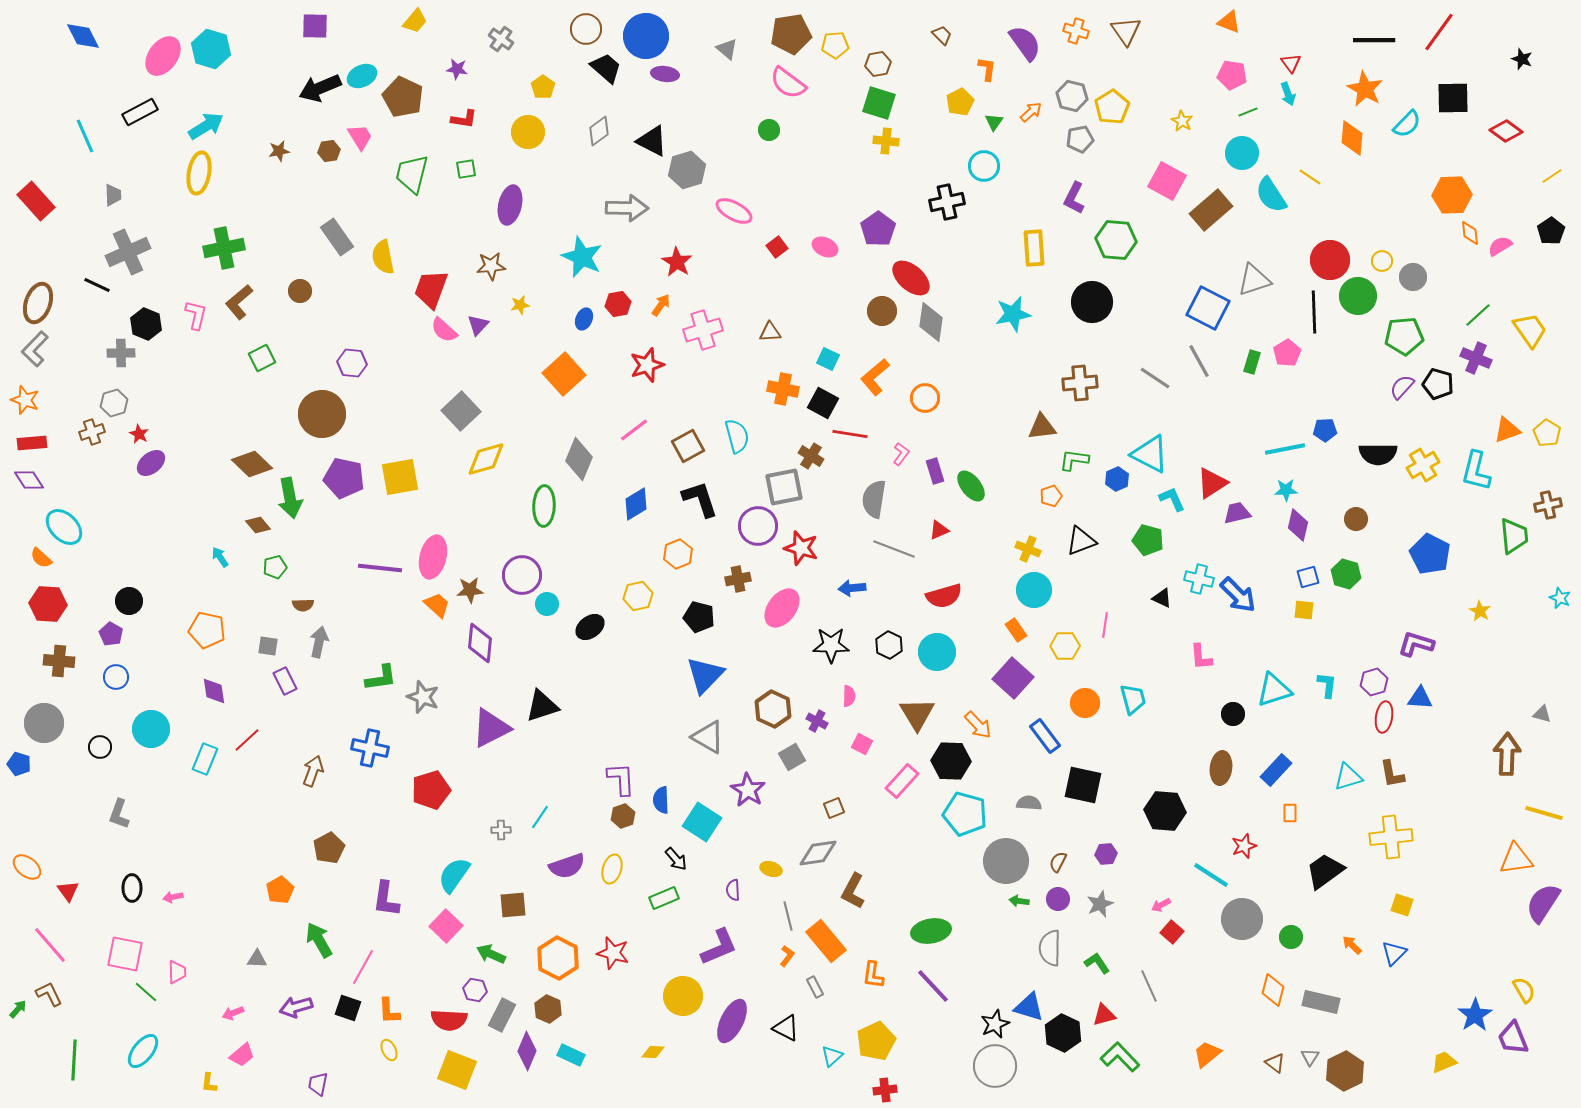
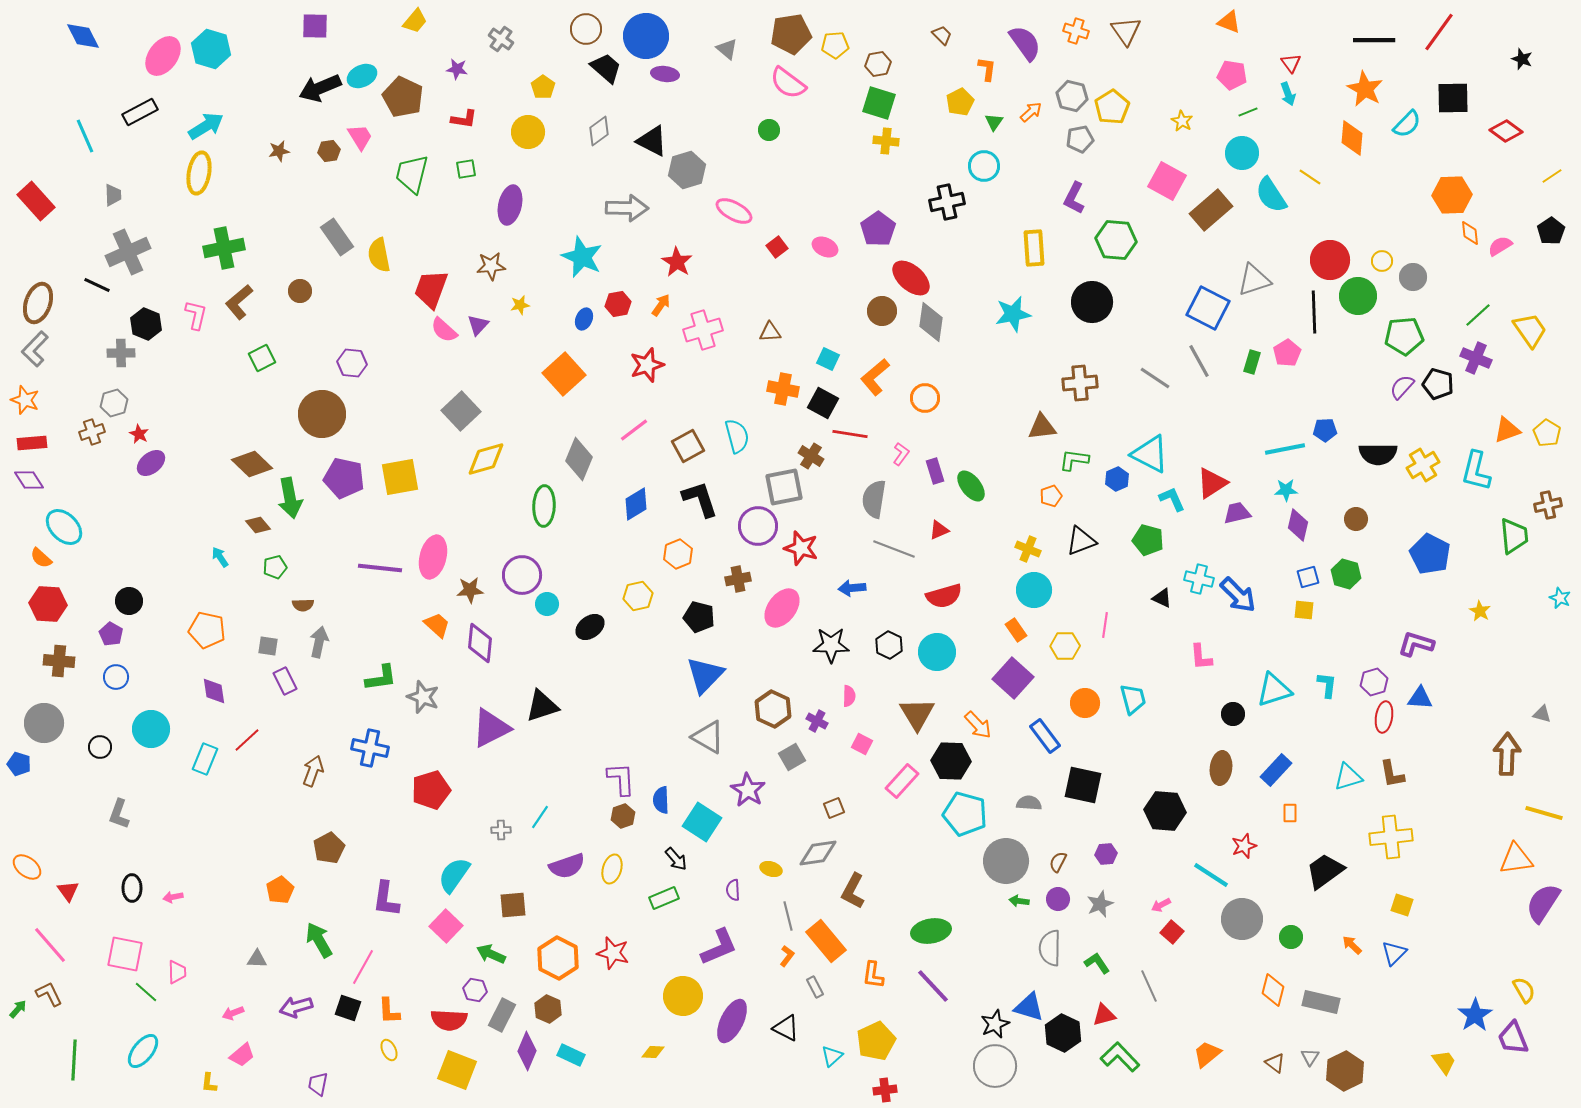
yellow semicircle at (383, 257): moved 4 px left, 2 px up
orange trapezoid at (437, 605): moved 20 px down
yellow trapezoid at (1444, 1062): rotated 76 degrees clockwise
